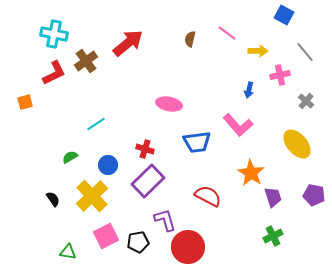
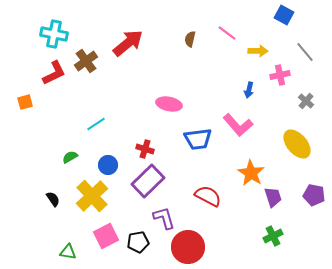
blue trapezoid: moved 1 px right, 3 px up
purple L-shape: moved 1 px left, 2 px up
